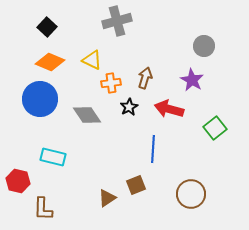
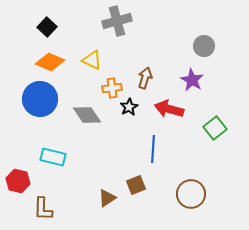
orange cross: moved 1 px right, 5 px down
